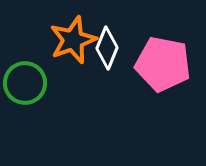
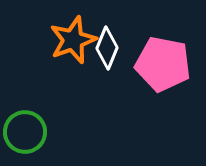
green circle: moved 49 px down
